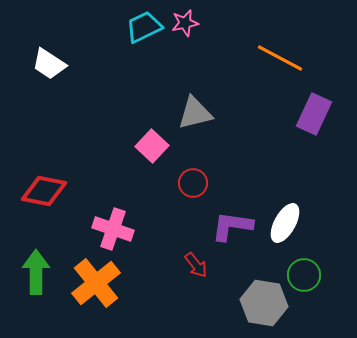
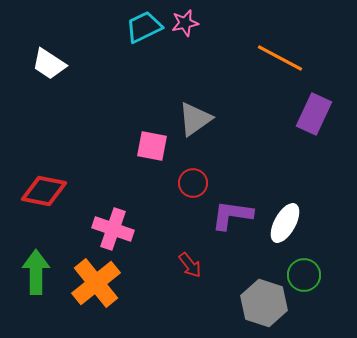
gray triangle: moved 6 px down; rotated 21 degrees counterclockwise
pink square: rotated 32 degrees counterclockwise
purple L-shape: moved 11 px up
red arrow: moved 6 px left
gray hexagon: rotated 9 degrees clockwise
